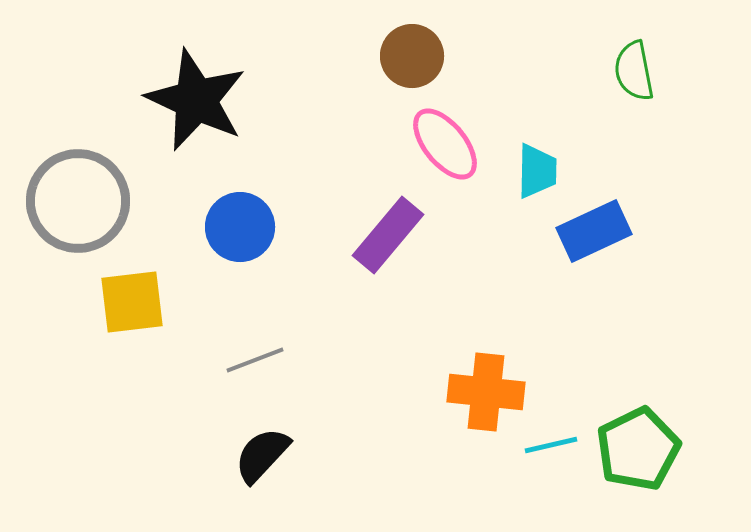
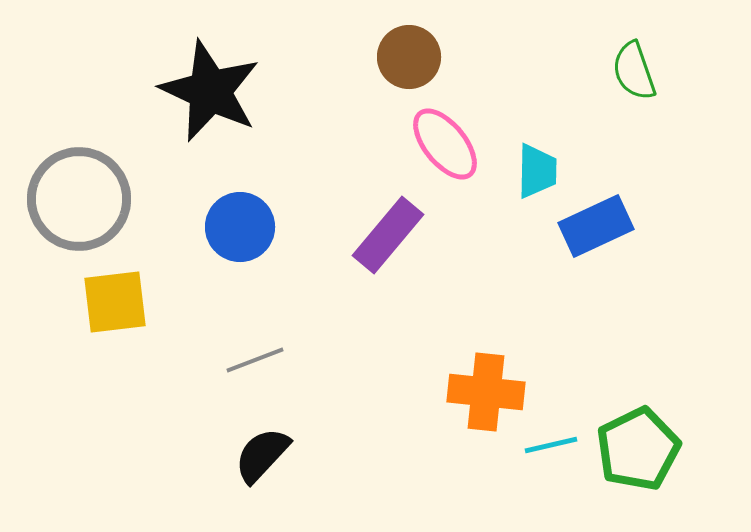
brown circle: moved 3 px left, 1 px down
green semicircle: rotated 8 degrees counterclockwise
black star: moved 14 px right, 9 px up
gray circle: moved 1 px right, 2 px up
blue rectangle: moved 2 px right, 5 px up
yellow square: moved 17 px left
